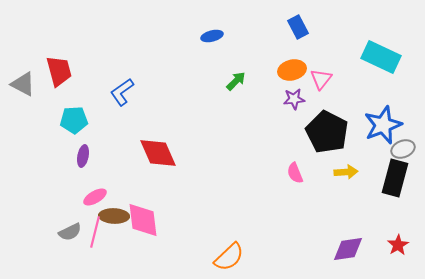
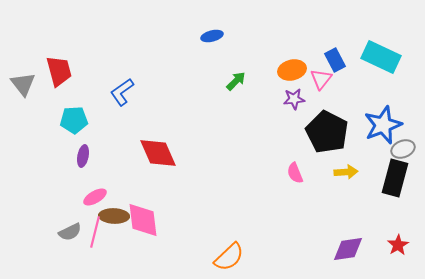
blue rectangle: moved 37 px right, 33 px down
gray triangle: rotated 24 degrees clockwise
